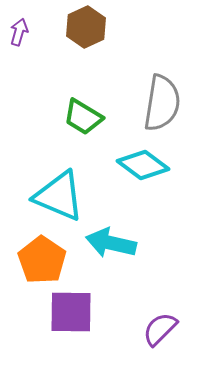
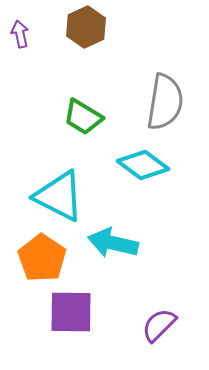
purple arrow: moved 1 px right, 2 px down; rotated 28 degrees counterclockwise
gray semicircle: moved 3 px right, 1 px up
cyan triangle: rotated 4 degrees clockwise
cyan arrow: moved 2 px right
orange pentagon: moved 2 px up
purple semicircle: moved 1 px left, 4 px up
